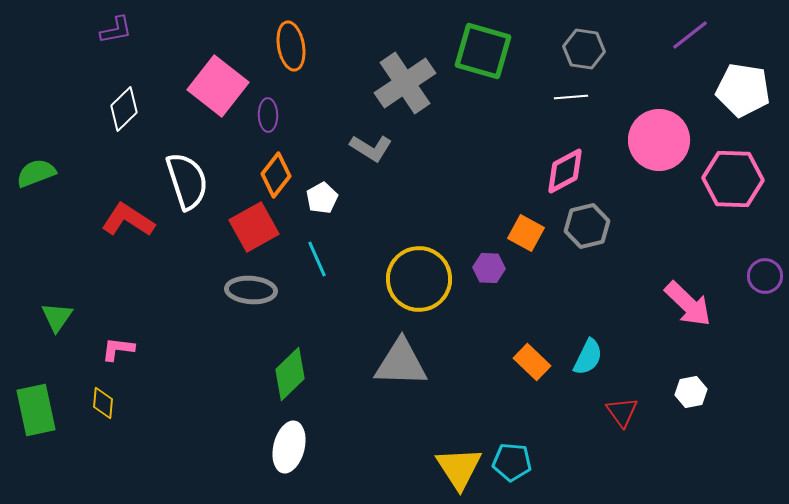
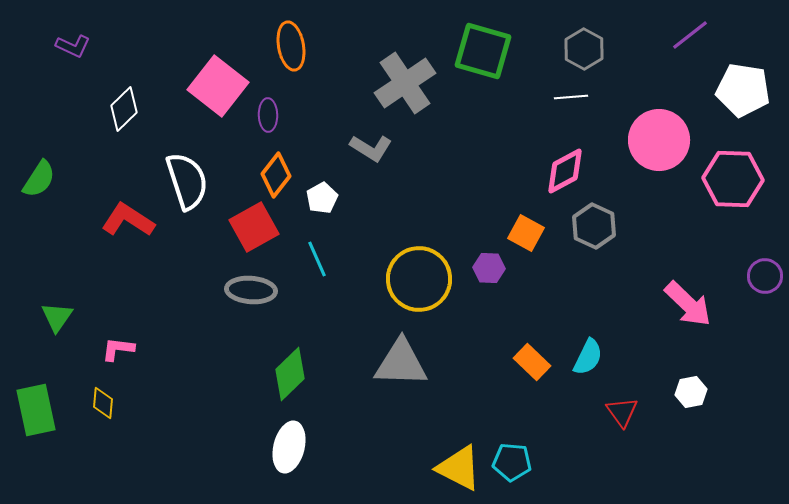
purple L-shape at (116, 30): moved 43 px left, 16 px down; rotated 36 degrees clockwise
gray hexagon at (584, 49): rotated 21 degrees clockwise
green semicircle at (36, 173): moved 3 px right, 6 px down; rotated 144 degrees clockwise
gray hexagon at (587, 226): moved 7 px right; rotated 21 degrees counterclockwise
yellow triangle at (459, 468): rotated 30 degrees counterclockwise
